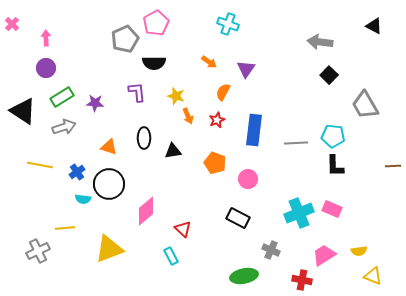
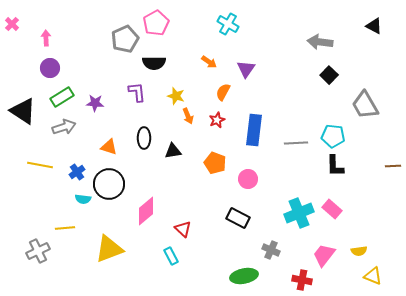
cyan cross at (228, 24): rotated 10 degrees clockwise
purple circle at (46, 68): moved 4 px right
pink rectangle at (332, 209): rotated 18 degrees clockwise
pink trapezoid at (324, 255): rotated 20 degrees counterclockwise
